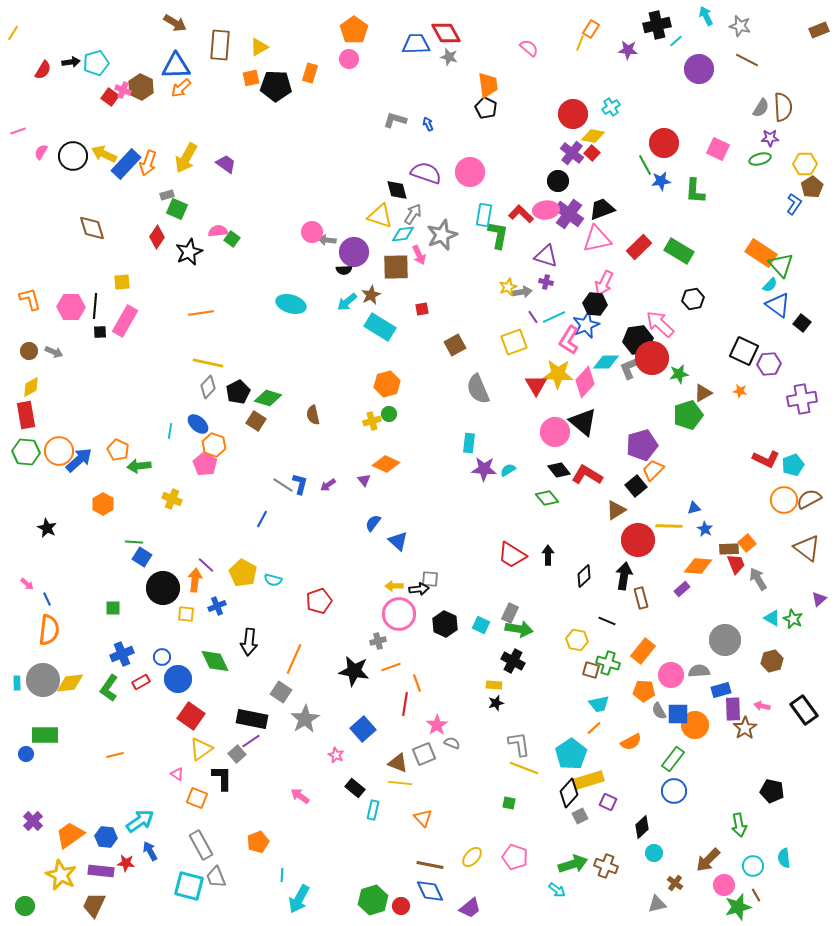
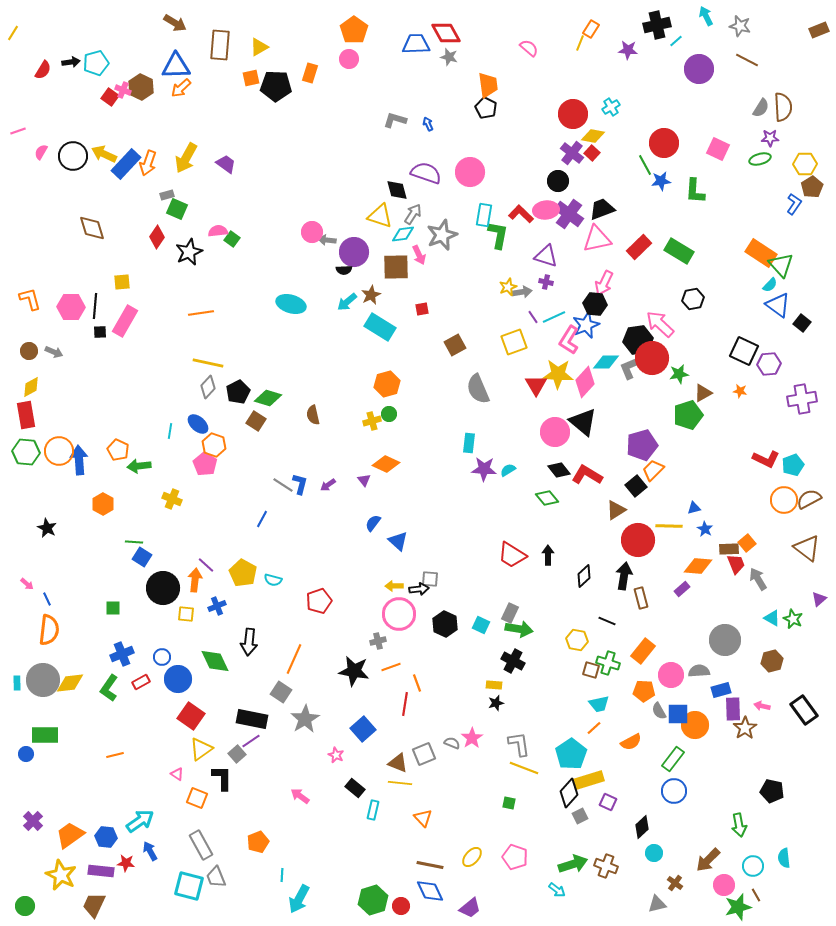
blue arrow at (79, 460): rotated 52 degrees counterclockwise
pink star at (437, 725): moved 35 px right, 13 px down
